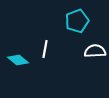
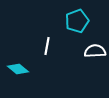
white line: moved 2 px right, 3 px up
cyan diamond: moved 9 px down
